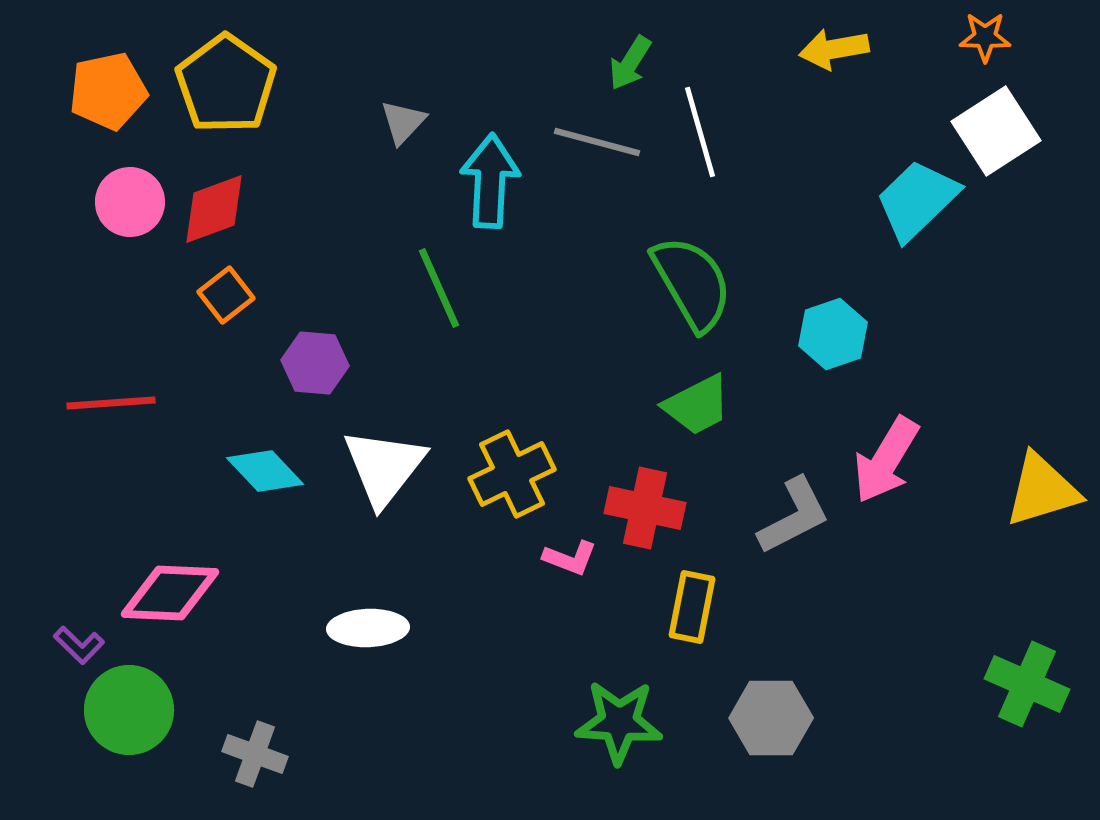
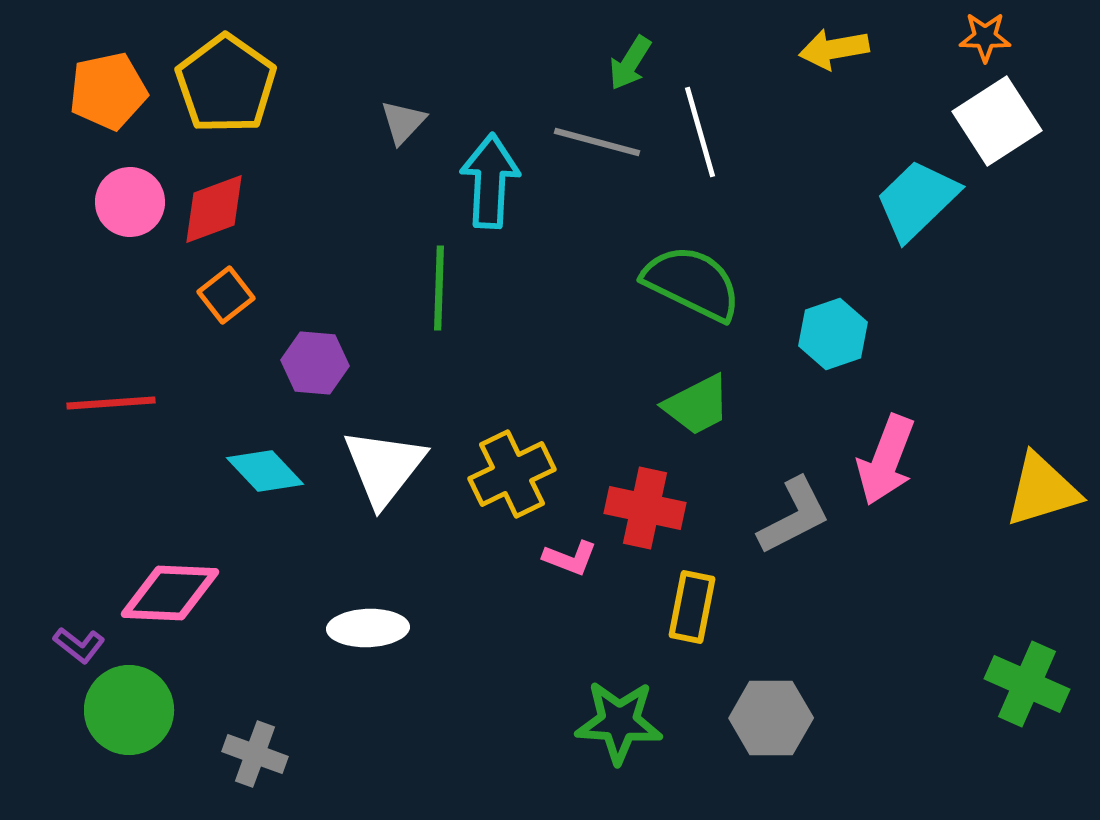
white square: moved 1 px right, 10 px up
green semicircle: rotated 34 degrees counterclockwise
green line: rotated 26 degrees clockwise
pink arrow: rotated 10 degrees counterclockwise
purple L-shape: rotated 6 degrees counterclockwise
